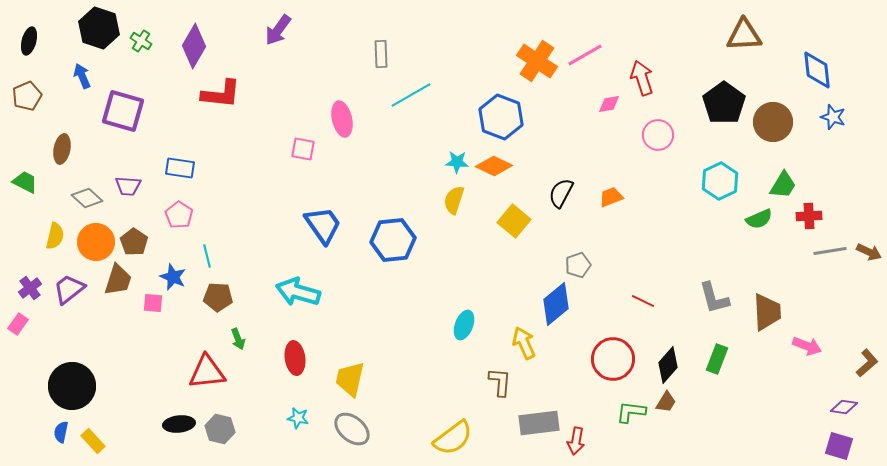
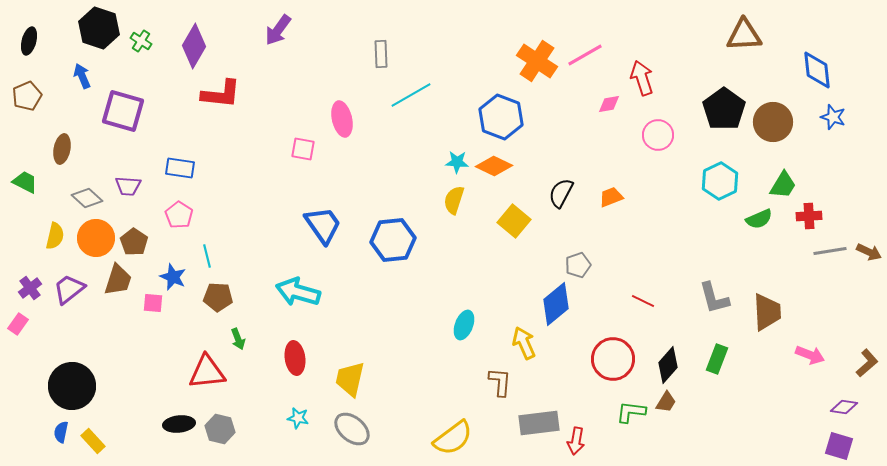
black pentagon at (724, 103): moved 6 px down
orange circle at (96, 242): moved 4 px up
pink arrow at (807, 346): moved 3 px right, 9 px down
